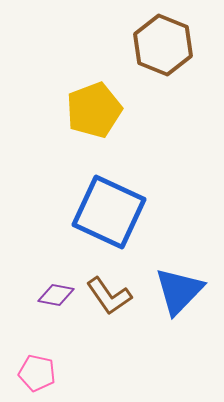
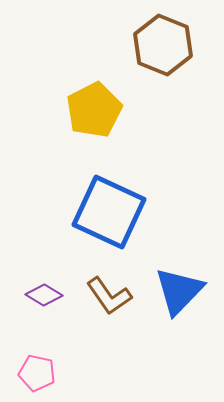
yellow pentagon: rotated 6 degrees counterclockwise
purple diamond: moved 12 px left; rotated 21 degrees clockwise
